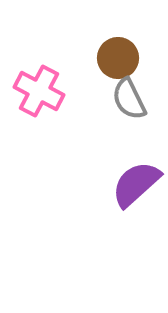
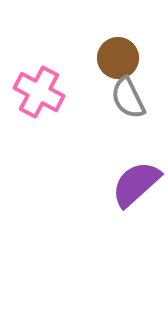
pink cross: moved 1 px down
gray semicircle: moved 1 px left, 1 px up
